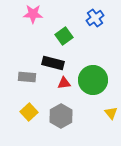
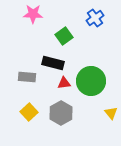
green circle: moved 2 px left, 1 px down
gray hexagon: moved 3 px up
